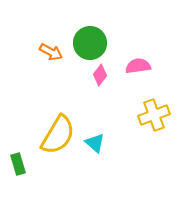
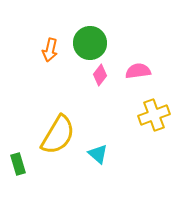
orange arrow: moved 1 px left, 2 px up; rotated 75 degrees clockwise
pink semicircle: moved 5 px down
cyan triangle: moved 3 px right, 11 px down
